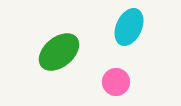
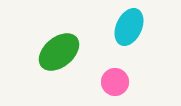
pink circle: moved 1 px left
